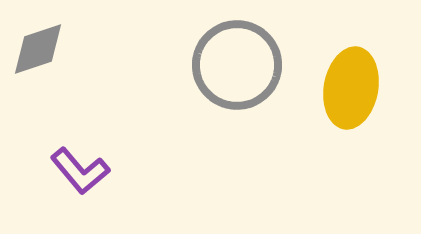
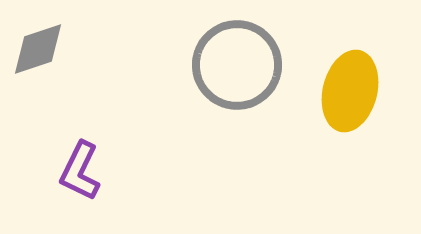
yellow ellipse: moved 1 px left, 3 px down; rotated 4 degrees clockwise
purple L-shape: rotated 66 degrees clockwise
